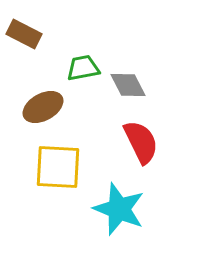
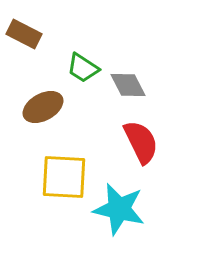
green trapezoid: rotated 136 degrees counterclockwise
yellow square: moved 6 px right, 10 px down
cyan star: rotated 8 degrees counterclockwise
